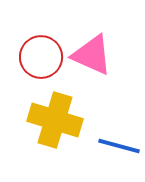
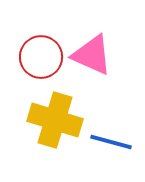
blue line: moved 8 px left, 4 px up
